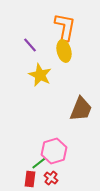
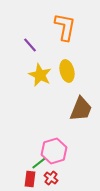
yellow ellipse: moved 3 px right, 20 px down
